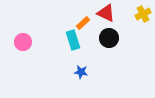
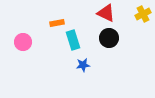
orange rectangle: moved 26 px left; rotated 32 degrees clockwise
blue star: moved 2 px right, 7 px up; rotated 16 degrees counterclockwise
